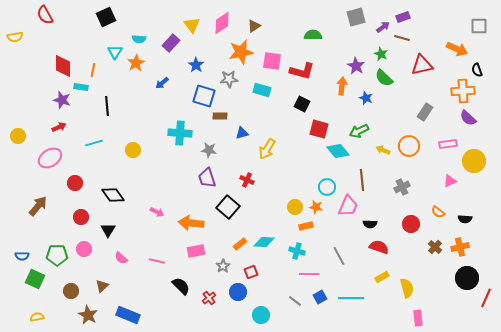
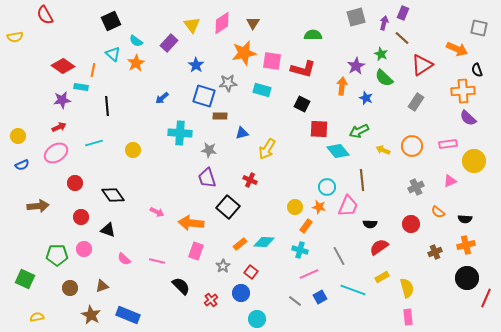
black square at (106, 17): moved 5 px right, 4 px down
purple rectangle at (403, 17): moved 4 px up; rotated 48 degrees counterclockwise
brown triangle at (254, 26): moved 1 px left, 3 px up; rotated 24 degrees counterclockwise
gray square at (479, 26): moved 2 px down; rotated 12 degrees clockwise
purple arrow at (383, 27): moved 1 px right, 4 px up; rotated 40 degrees counterclockwise
brown line at (402, 38): rotated 28 degrees clockwise
cyan semicircle at (139, 39): moved 3 px left, 2 px down; rotated 32 degrees clockwise
purple rectangle at (171, 43): moved 2 px left
cyan triangle at (115, 52): moved 2 px left, 2 px down; rotated 21 degrees counterclockwise
orange star at (241, 52): moved 3 px right, 1 px down
red triangle at (422, 65): rotated 20 degrees counterclockwise
red diamond at (63, 66): rotated 55 degrees counterclockwise
purple star at (356, 66): rotated 12 degrees clockwise
red L-shape at (302, 71): moved 1 px right, 2 px up
gray star at (229, 79): moved 1 px left, 4 px down
blue arrow at (162, 83): moved 15 px down
purple star at (62, 100): rotated 24 degrees counterclockwise
gray rectangle at (425, 112): moved 9 px left, 10 px up
red square at (319, 129): rotated 12 degrees counterclockwise
orange circle at (409, 146): moved 3 px right
pink ellipse at (50, 158): moved 6 px right, 5 px up
red cross at (247, 180): moved 3 px right
gray cross at (402, 187): moved 14 px right
brown arrow at (38, 206): rotated 45 degrees clockwise
orange star at (316, 207): moved 3 px right
orange rectangle at (306, 226): rotated 40 degrees counterclockwise
black triangle at (108, 230): rotated 42 degrees counterclockwise
red semicircle at (379, 247): rotated 54 degrees counterclockwise
brown cross at (435, 247): moved 5 px down; rotated 24 degrees clockwise
orange cross at (460, 247): moved 6 px right, 2 px up
pink rectangle at (196, 251): rotated 60 degrees counterclockwise
cyan cross at (297, 251): moved 3 px right, 1 px up
blue semicircle at (22, 256): moved 91 px up; rotated 24 degrees counterclockwise
pink semicircle at (121, 258): moved 3 px right, 1 px down
red square at (251, 272): rotated 32 degrees counterclockwise
pink line at (309, 274): rotated 24 degrees counterclockwise
green square at (35, 279): moved 10 px left
brown triangle at (102, 286): rotated 24 degrees clockwise
brown circle at (71, 291): moved 1 px left, 3 px up
blue circle at (238, 292): moved 3 px right, 1 px down
red cross at (209, 298): moved 2 px right, 2 px down
cyan line at (351, 298): moved 2 px right, 8 px up; rotated 20 degrees clockwise
brown star at (88, 315): moved 3 px right
cyan circle at (261, 315): moved 4 px left, 4 px down
pink rectangle at (418, 318): moved 10 px left, 1 px up
